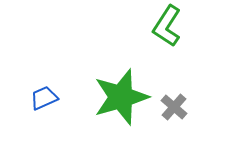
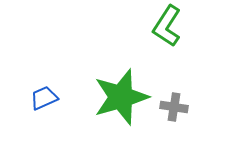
gray cross: rotated 32 degrees counterclockwise
